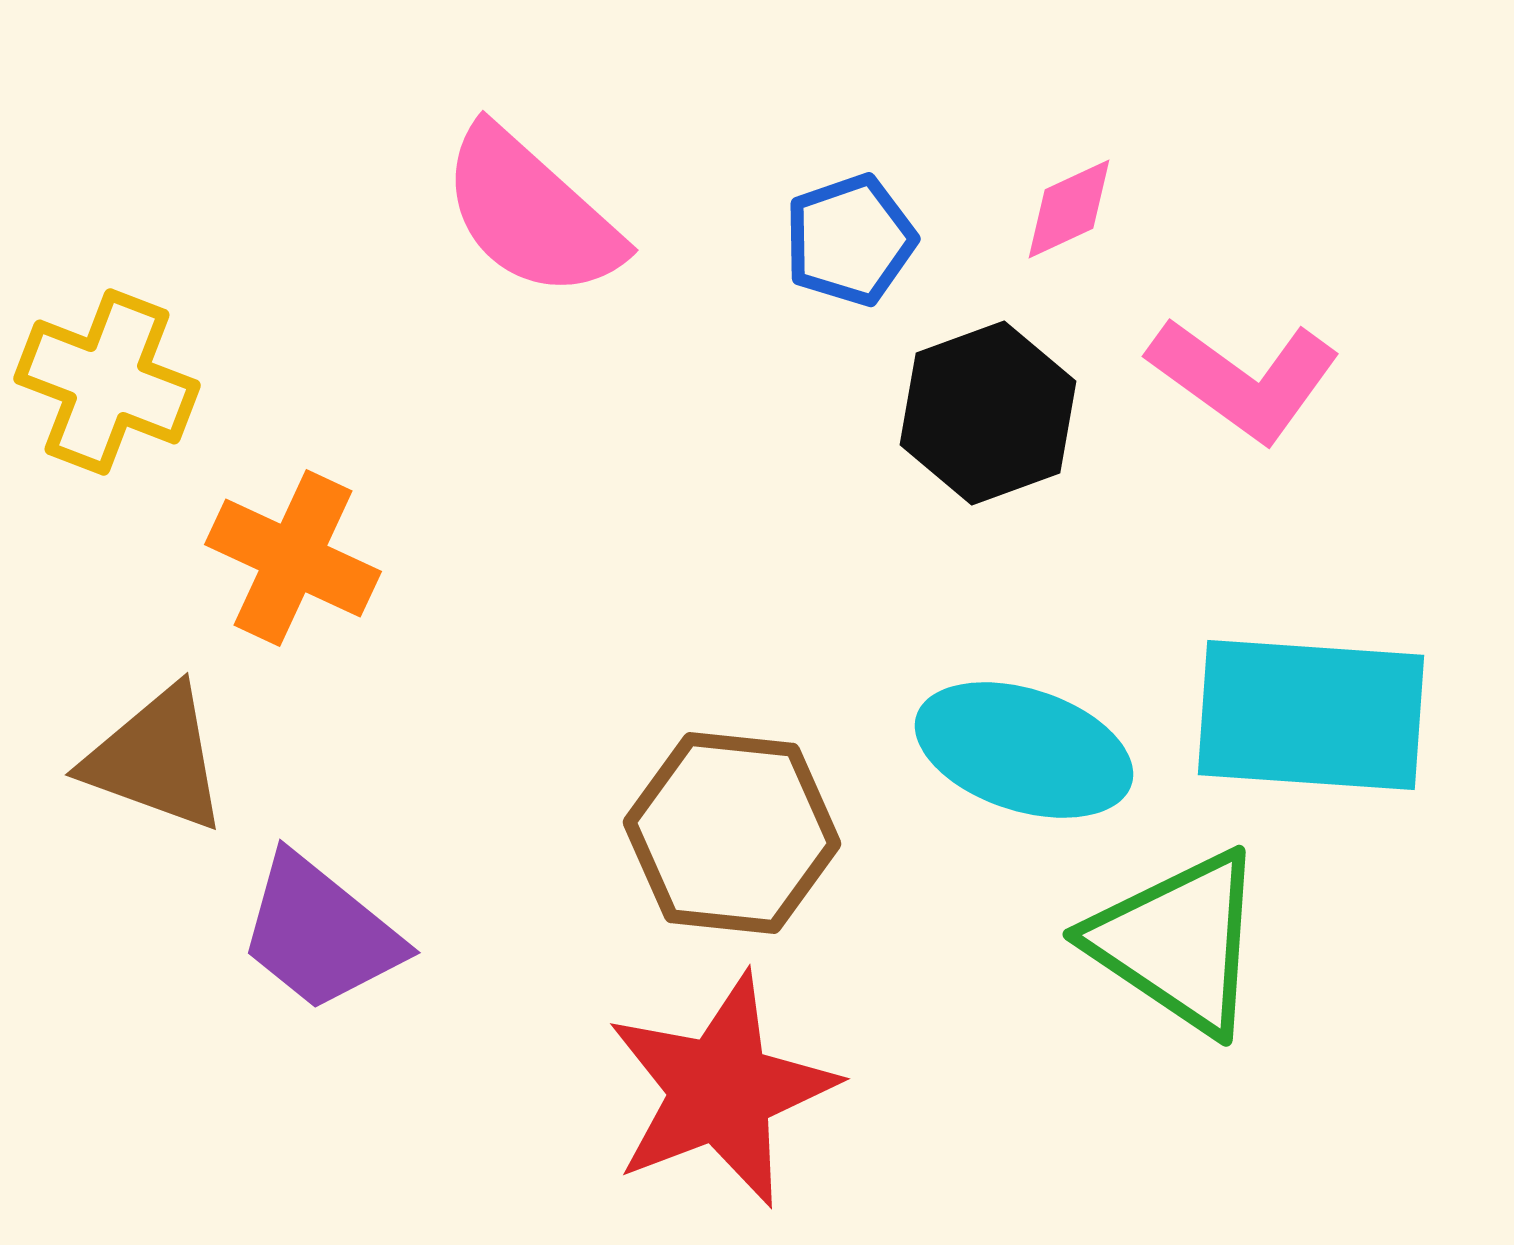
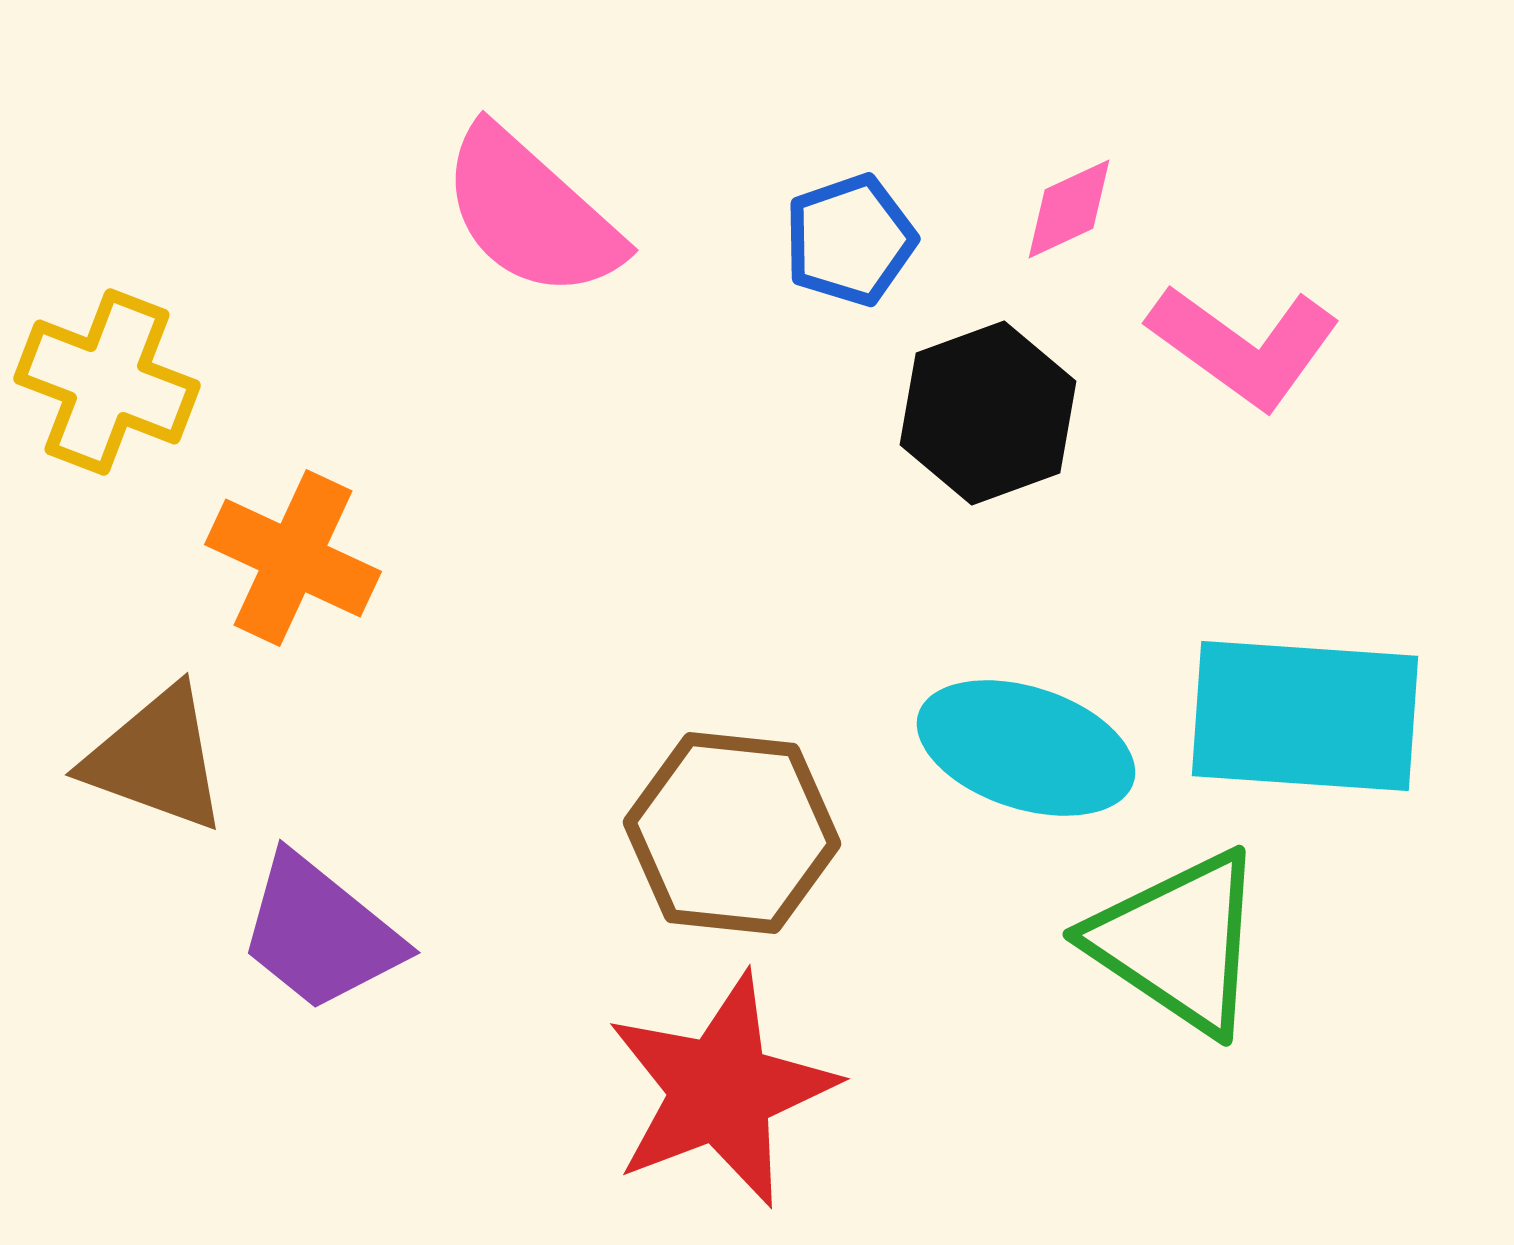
pink L-shape: moved 33 px up
cyan rectangle: moved 6 px left, 1 px down
cyan ellipse: moved 2 px right, 2 px up
